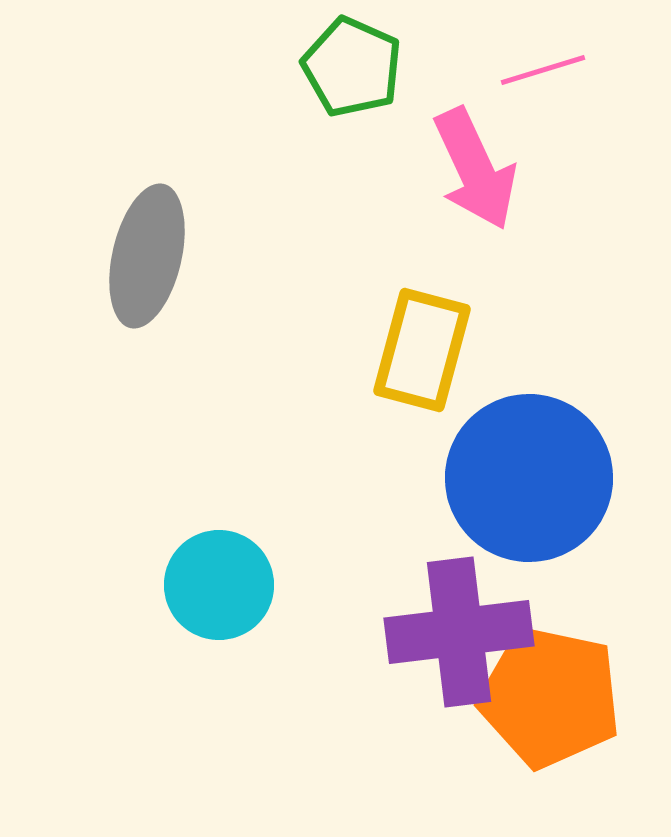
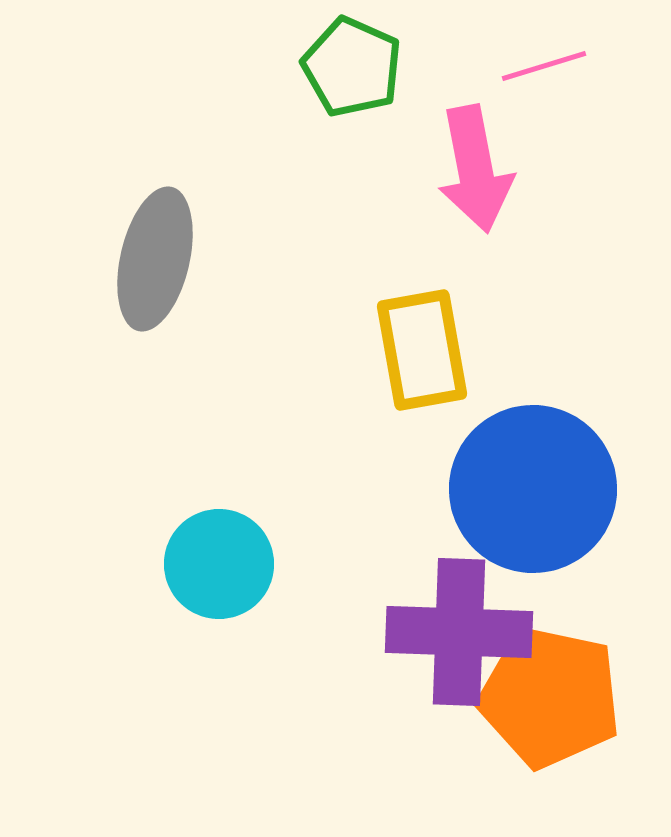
pink line: moved 1 px right, 4 px up
pink arrow: rotated 14 degrees clockwise
gray ellipse: moved 8 px right, 3 px down
yellow rectangle: rotated 25 degrees counterclockwise
blue circle: moved 4 px right, 11 px down
cyan circle: moved 21 px up
purple cross: rotated 9 degrees clockwise
